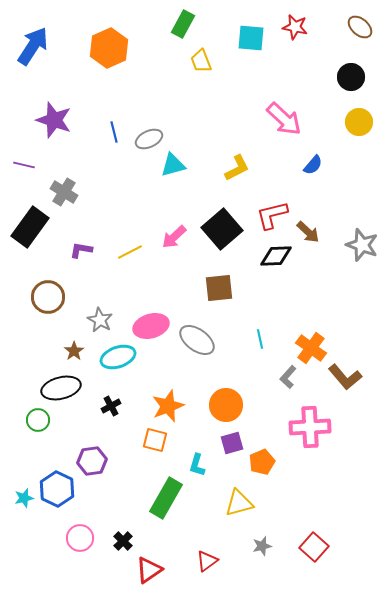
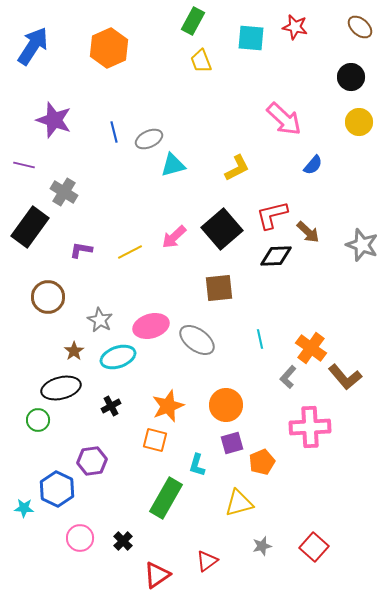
green rectangle at (183, 24): moved 10 px right, 3 px up
cyan star at (24, 498): moved 10 px down; rotated 18 degrees clockwise
red triangle at (149, 570): moved 8 px right, 5 px down
